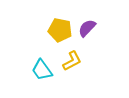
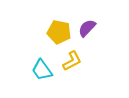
yellow pentagon: moved 1 px left, 2 px down
